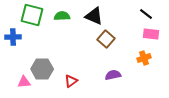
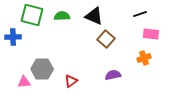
black line: moved 6 px left; rotated 56 degrees counterclockwise
